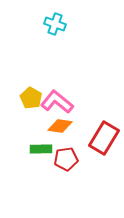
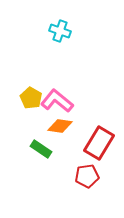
cyan cross: moved 5 px right, 7 px down
pink L-shape: moved 1 px up
red rectangle: moved 5 px left, 5 px down
green rectangle: rotated 35 degrees clockwise
red pentagon: moved 21 px right, 17 px down
